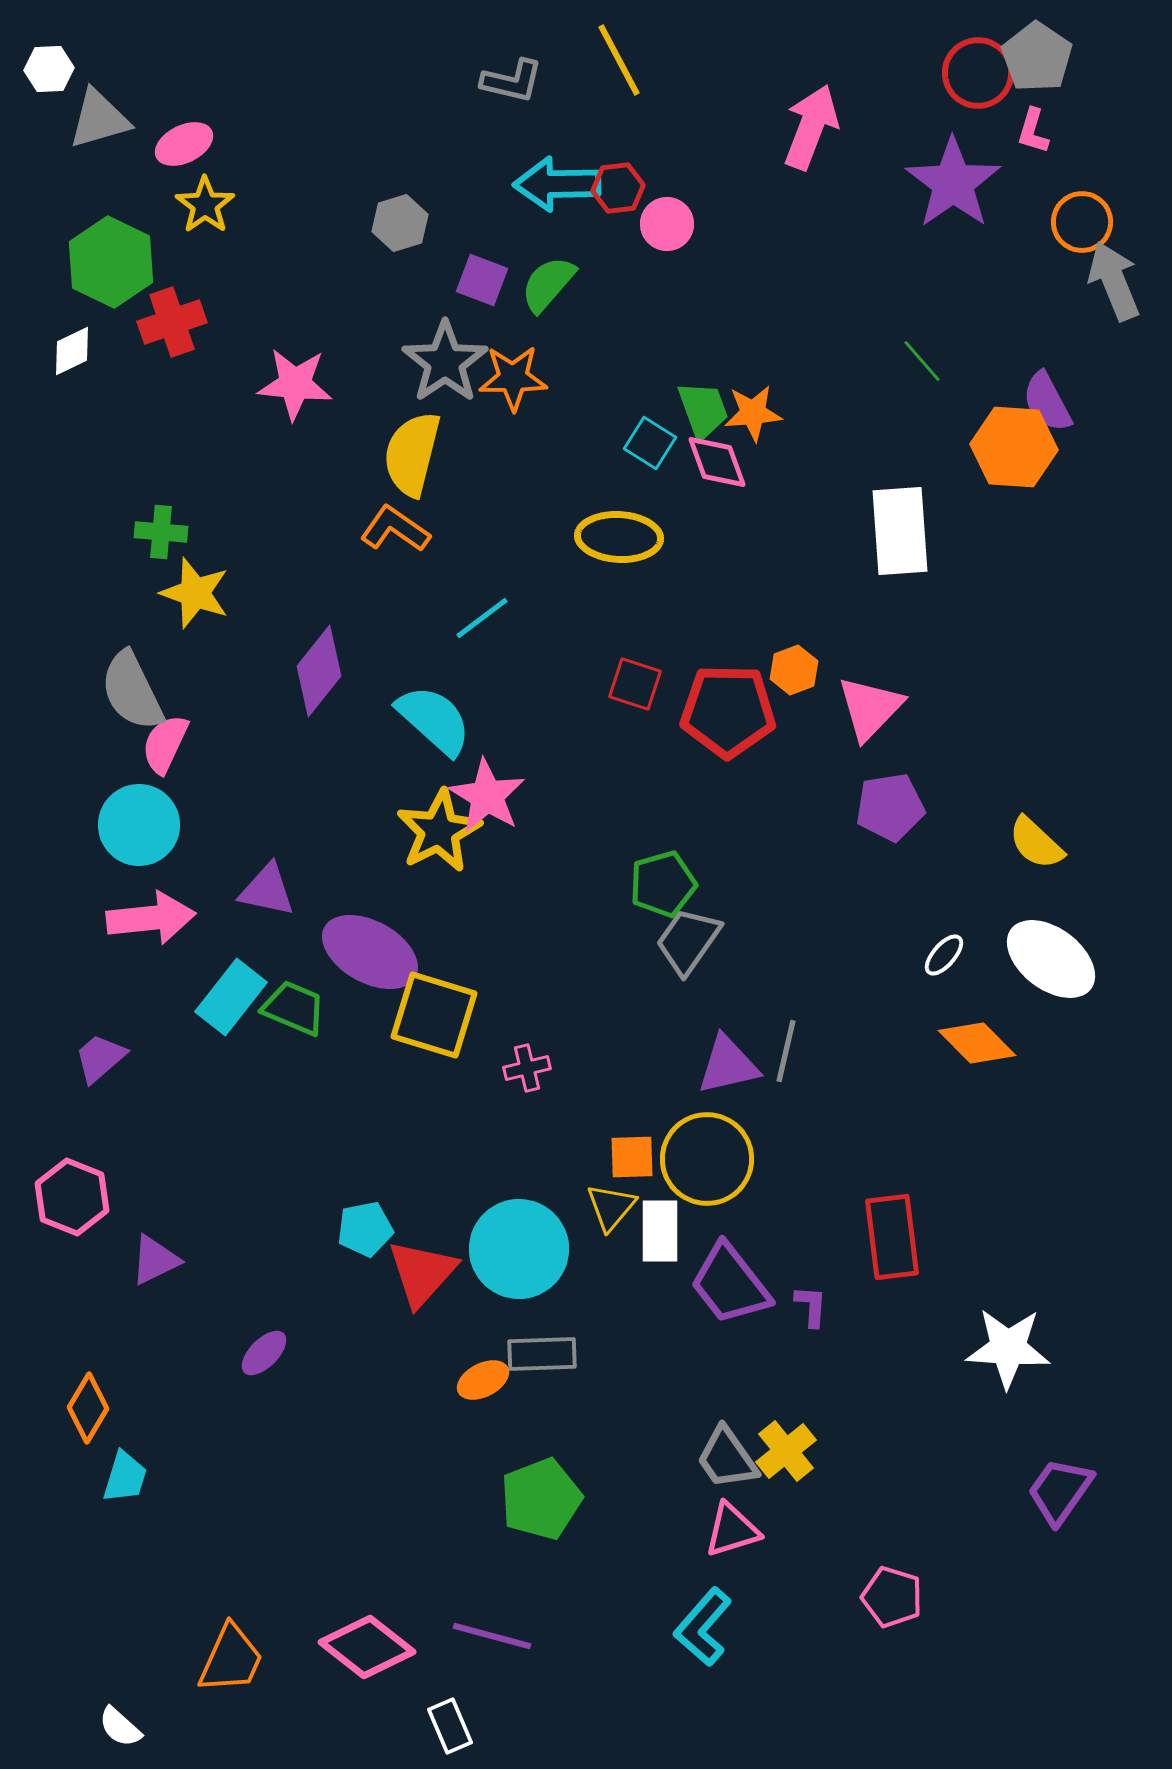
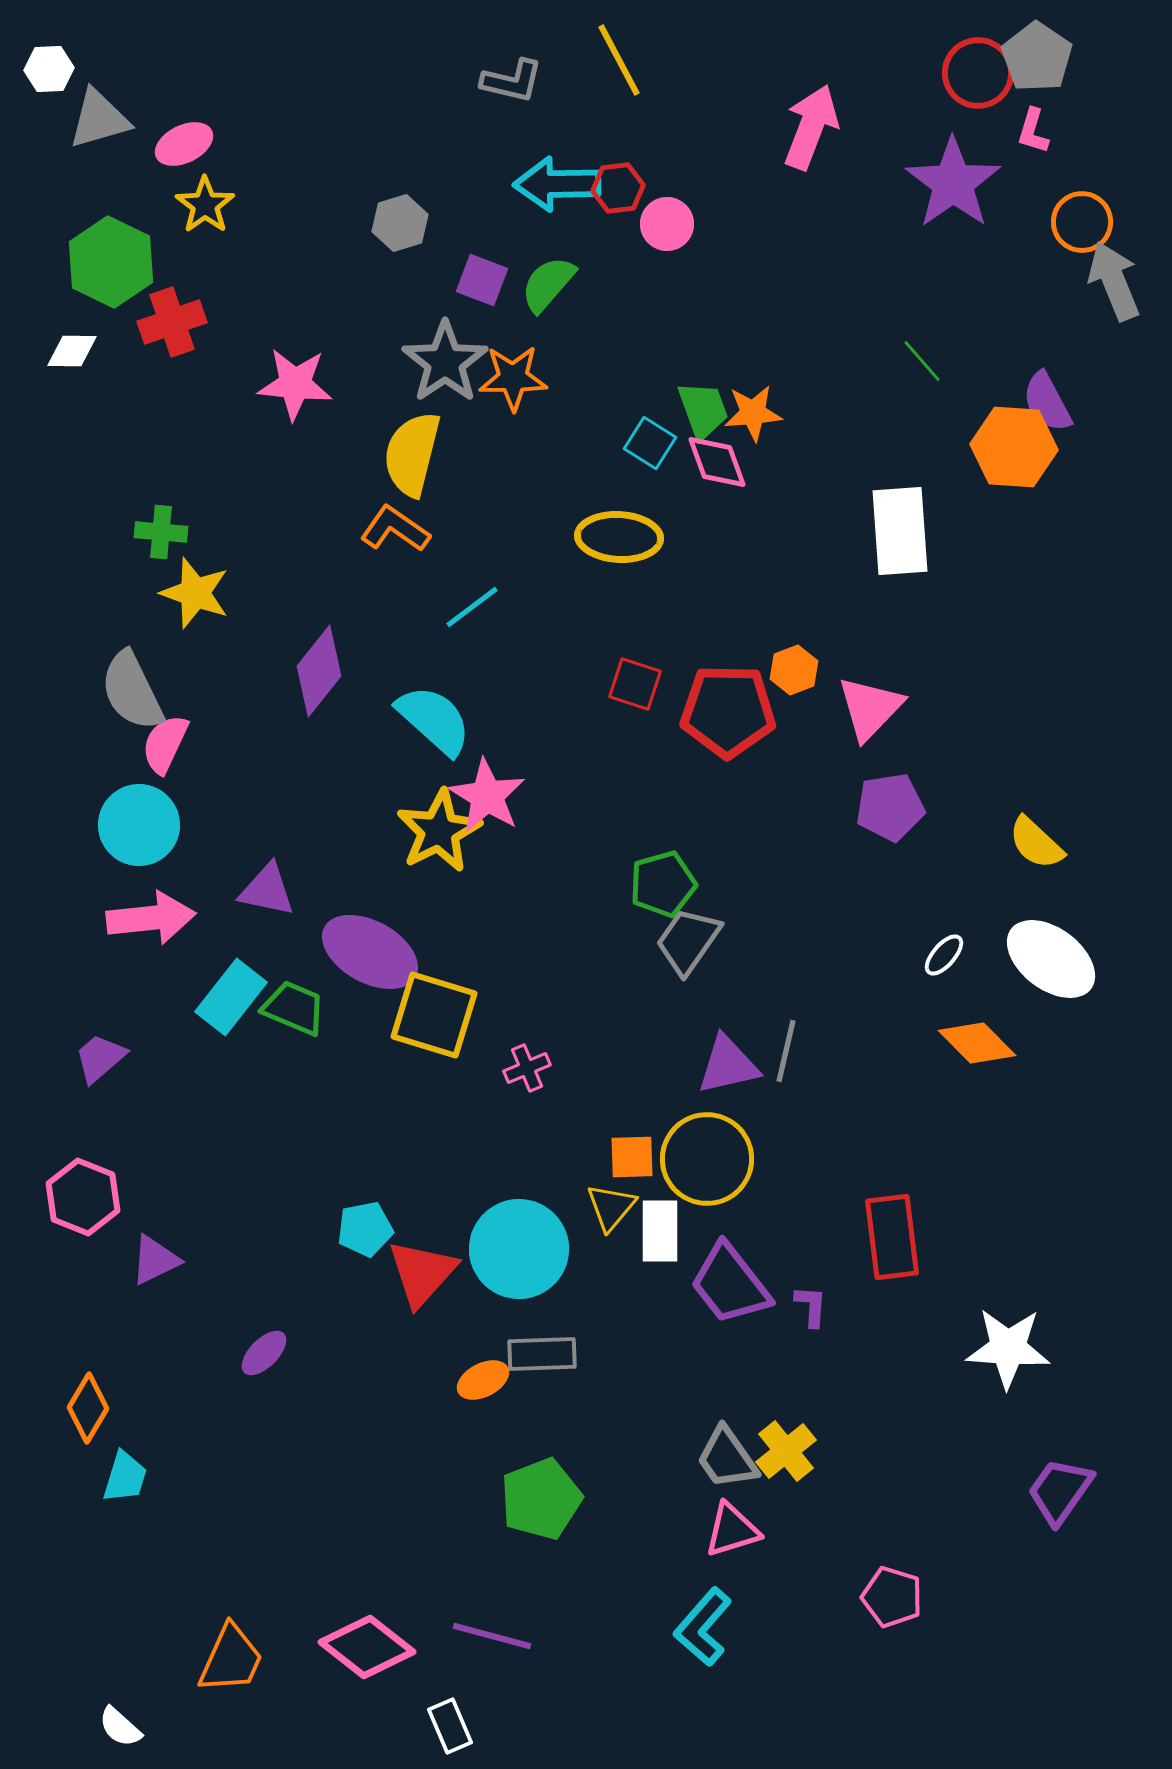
white diamond at (72, 351): rotated 26 degrees clockwise
cyan line at (482, 618): moved 10 px left, 11 px up
pink cross at (527, 1068): rotated 9 degrees counterclockwise
pink hexagon at (72, 1197): moved 11 px right
